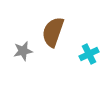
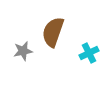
cyan cross: moved 1 px up
